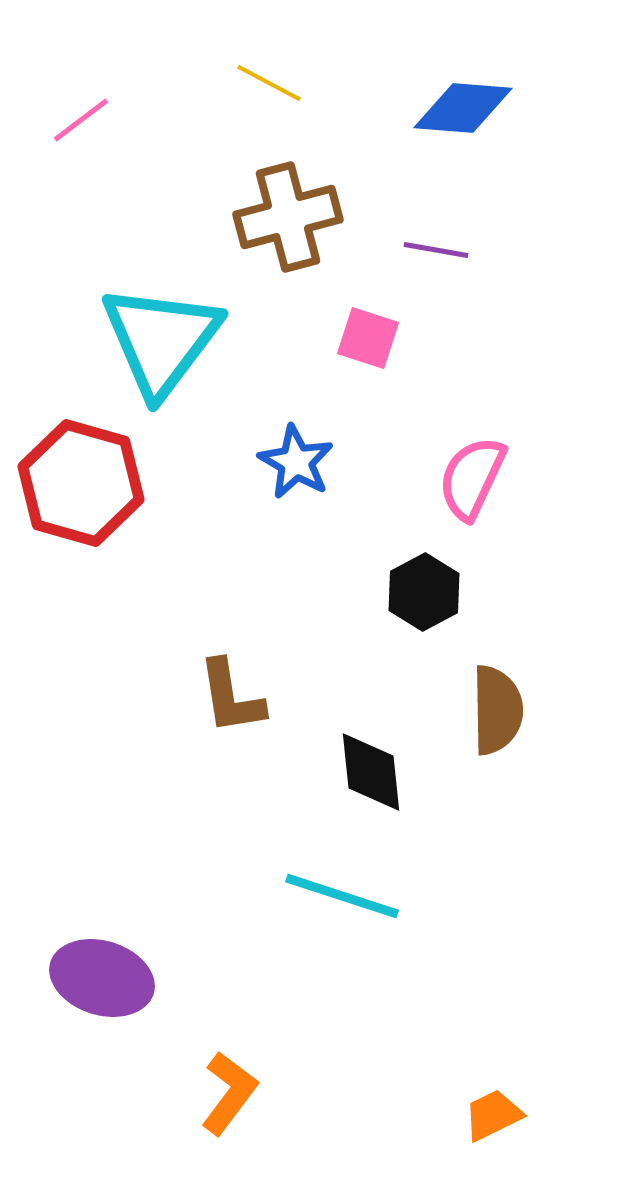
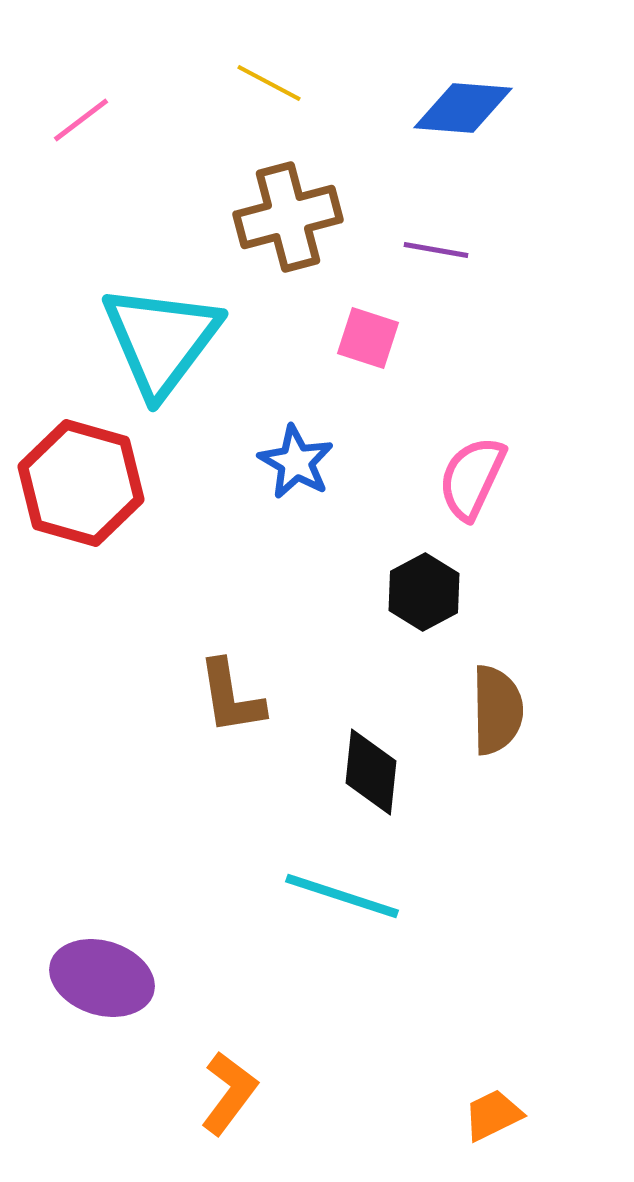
black diamond: rotated 12 degrees clockwise
